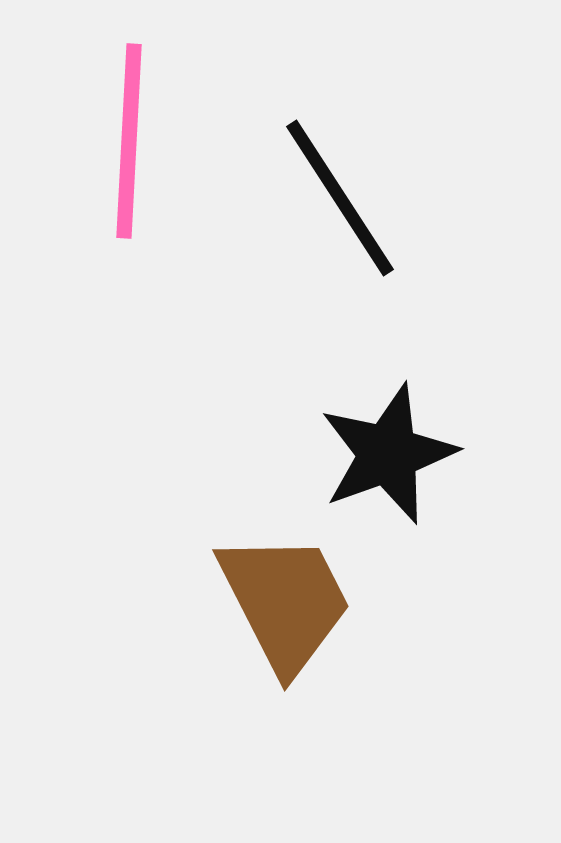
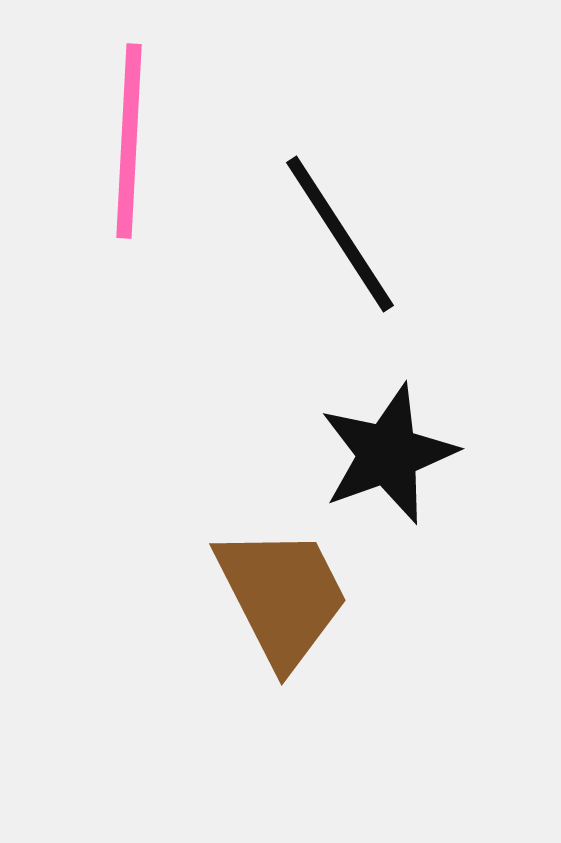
black line: moved 36 px down
brown trapezoid: moved 3 px left, 6 px up
